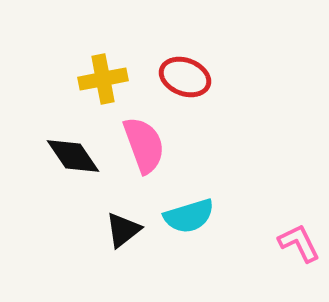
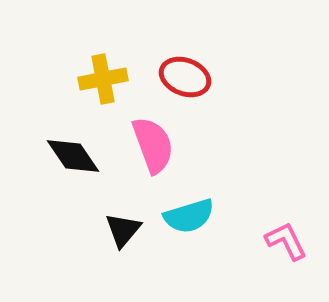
pink semicircle: moved 9 px right
black triangle: rotated 12 degrees counterclockwise
pink L-shape: moved 13 px left, 2 px up
